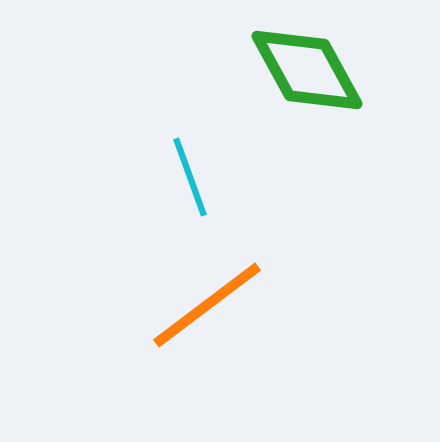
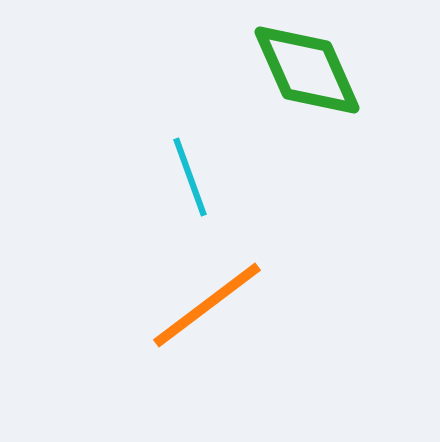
green diamond: rotated 5 degrees clockwise
